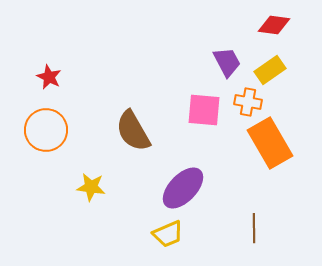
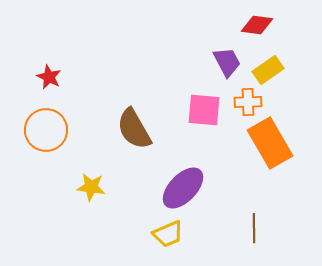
red diamond: moved 17 px left
yellow rectangle: moved 2 px left
orange cross: rotated 12 degrees counterclockwise
brown semicircle: moved 1 px right, 2 px up
